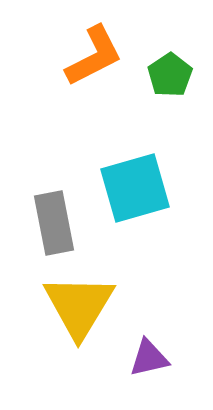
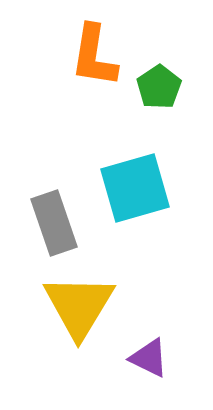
orange L-shape: rotated 126 degrees clockwise
green pentagon: moved 11 px left, 12 px down
gray rectangle: rotated 8 degrees counterclockwise
purple triangle: rotated 39 degrees clockwise
